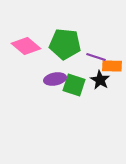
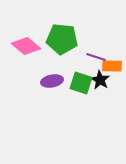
green pentagon: moved 3 px left, 5 px up
purple ellipse: moved 3 px left, 2 px down
green square: moved 7 px right, 2 px up
